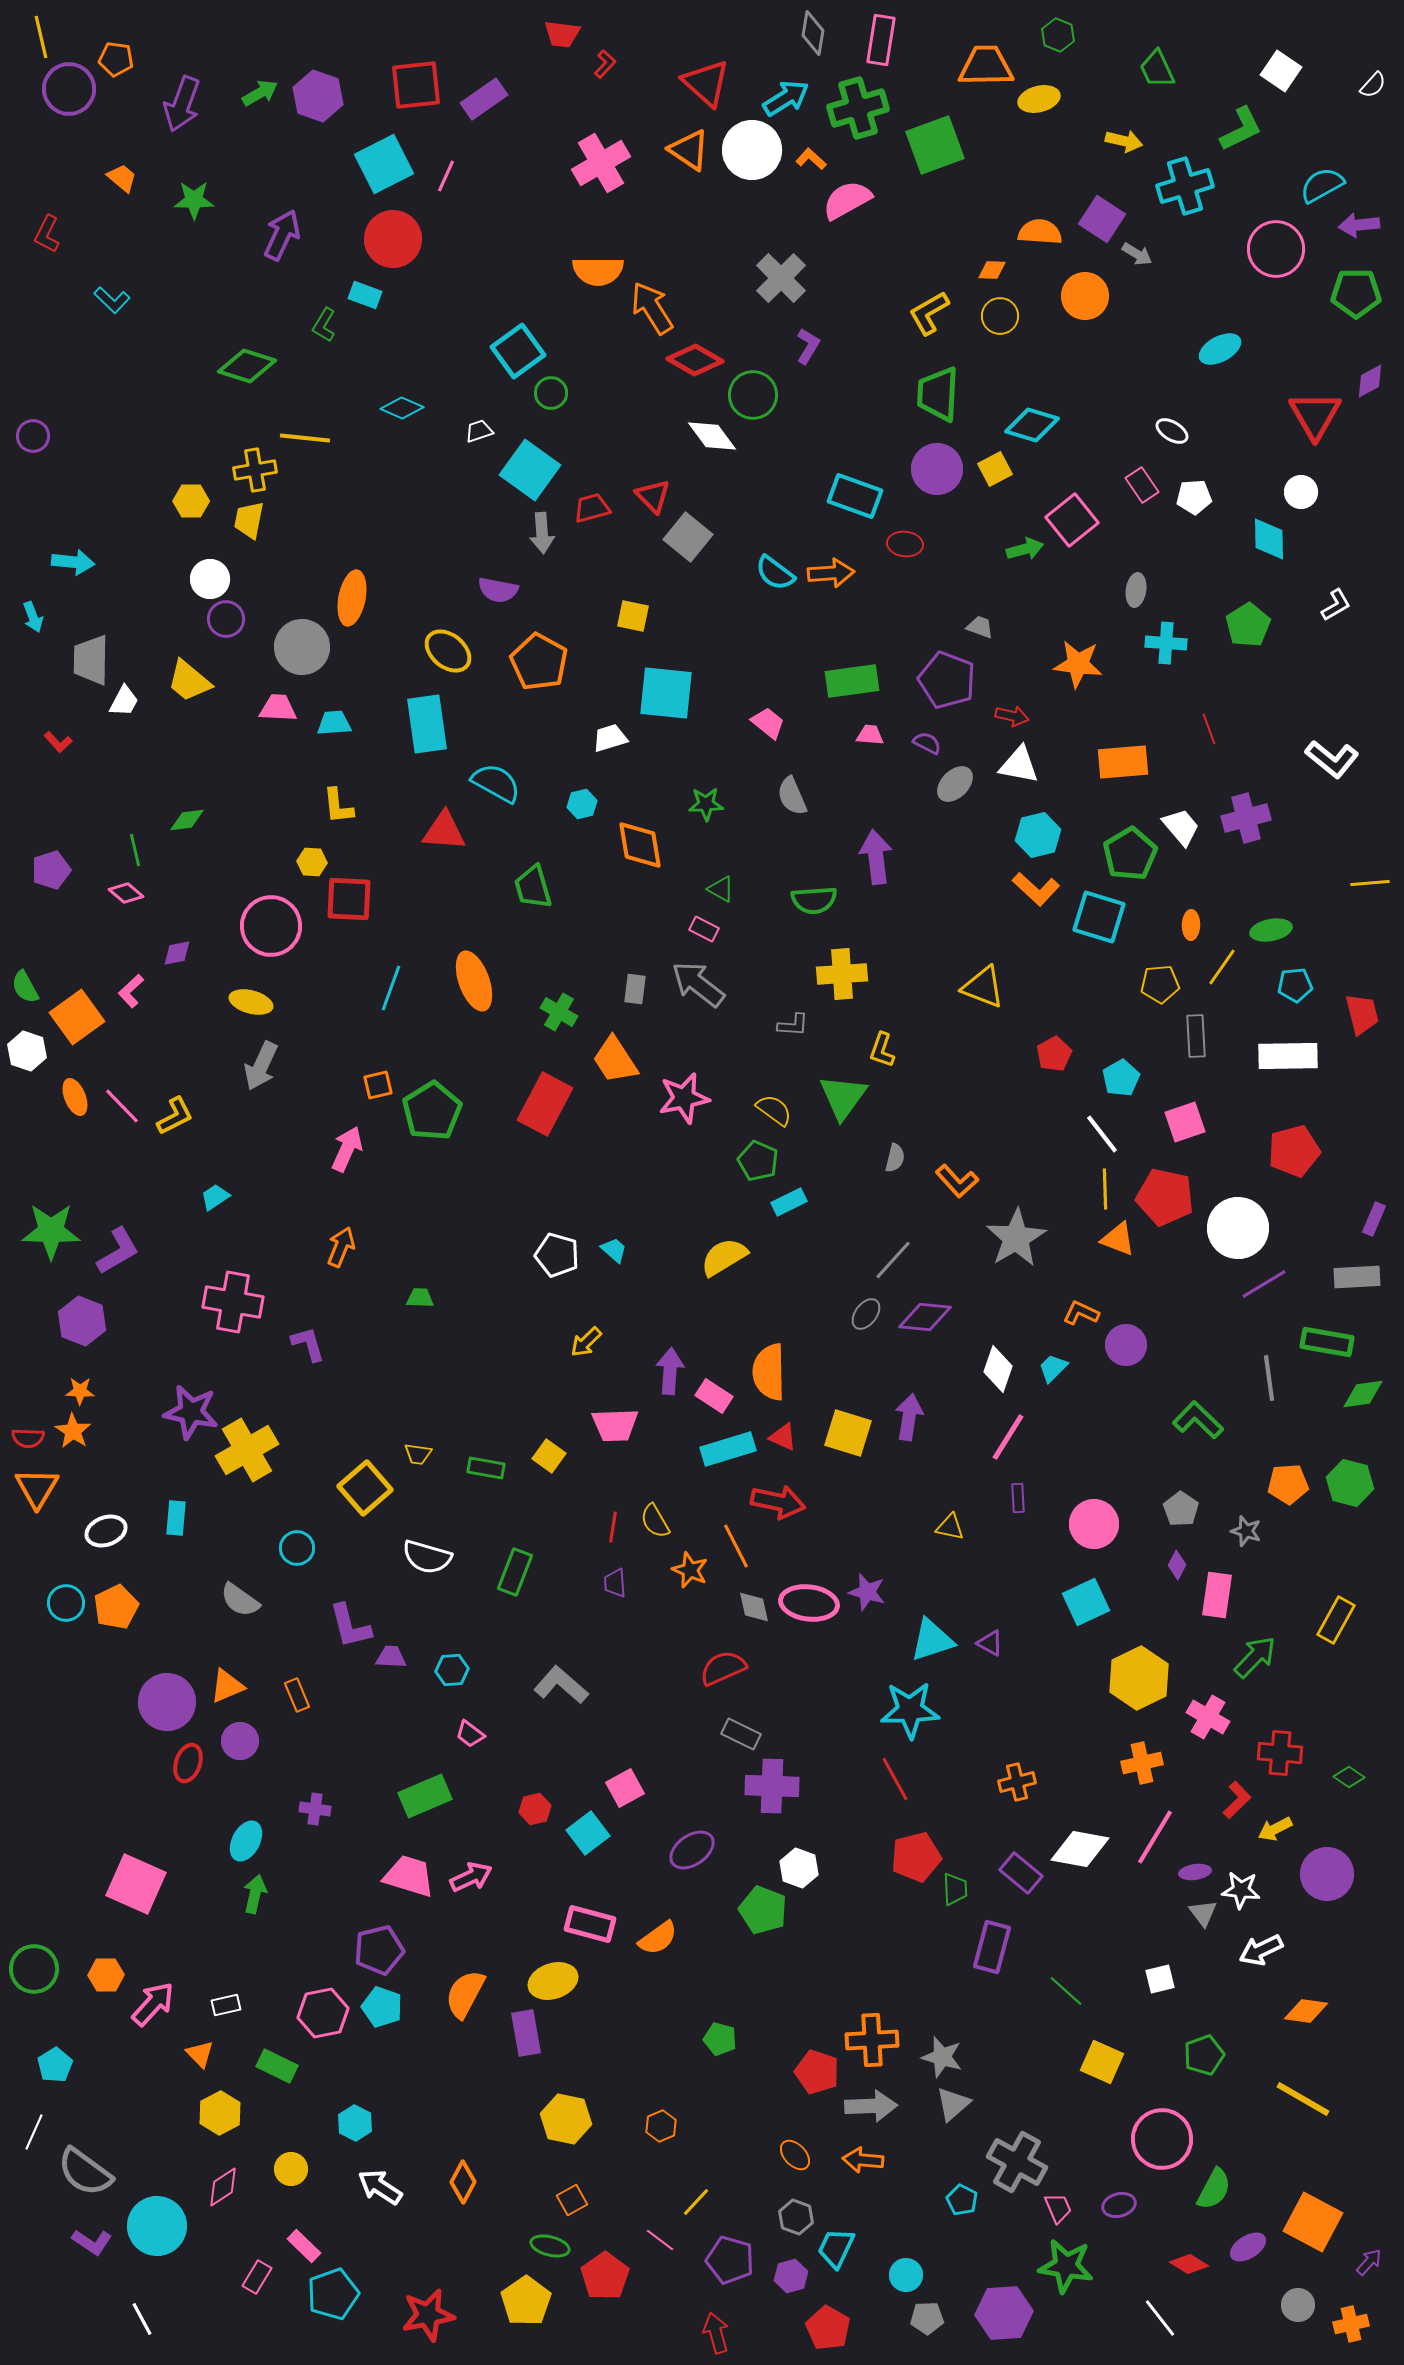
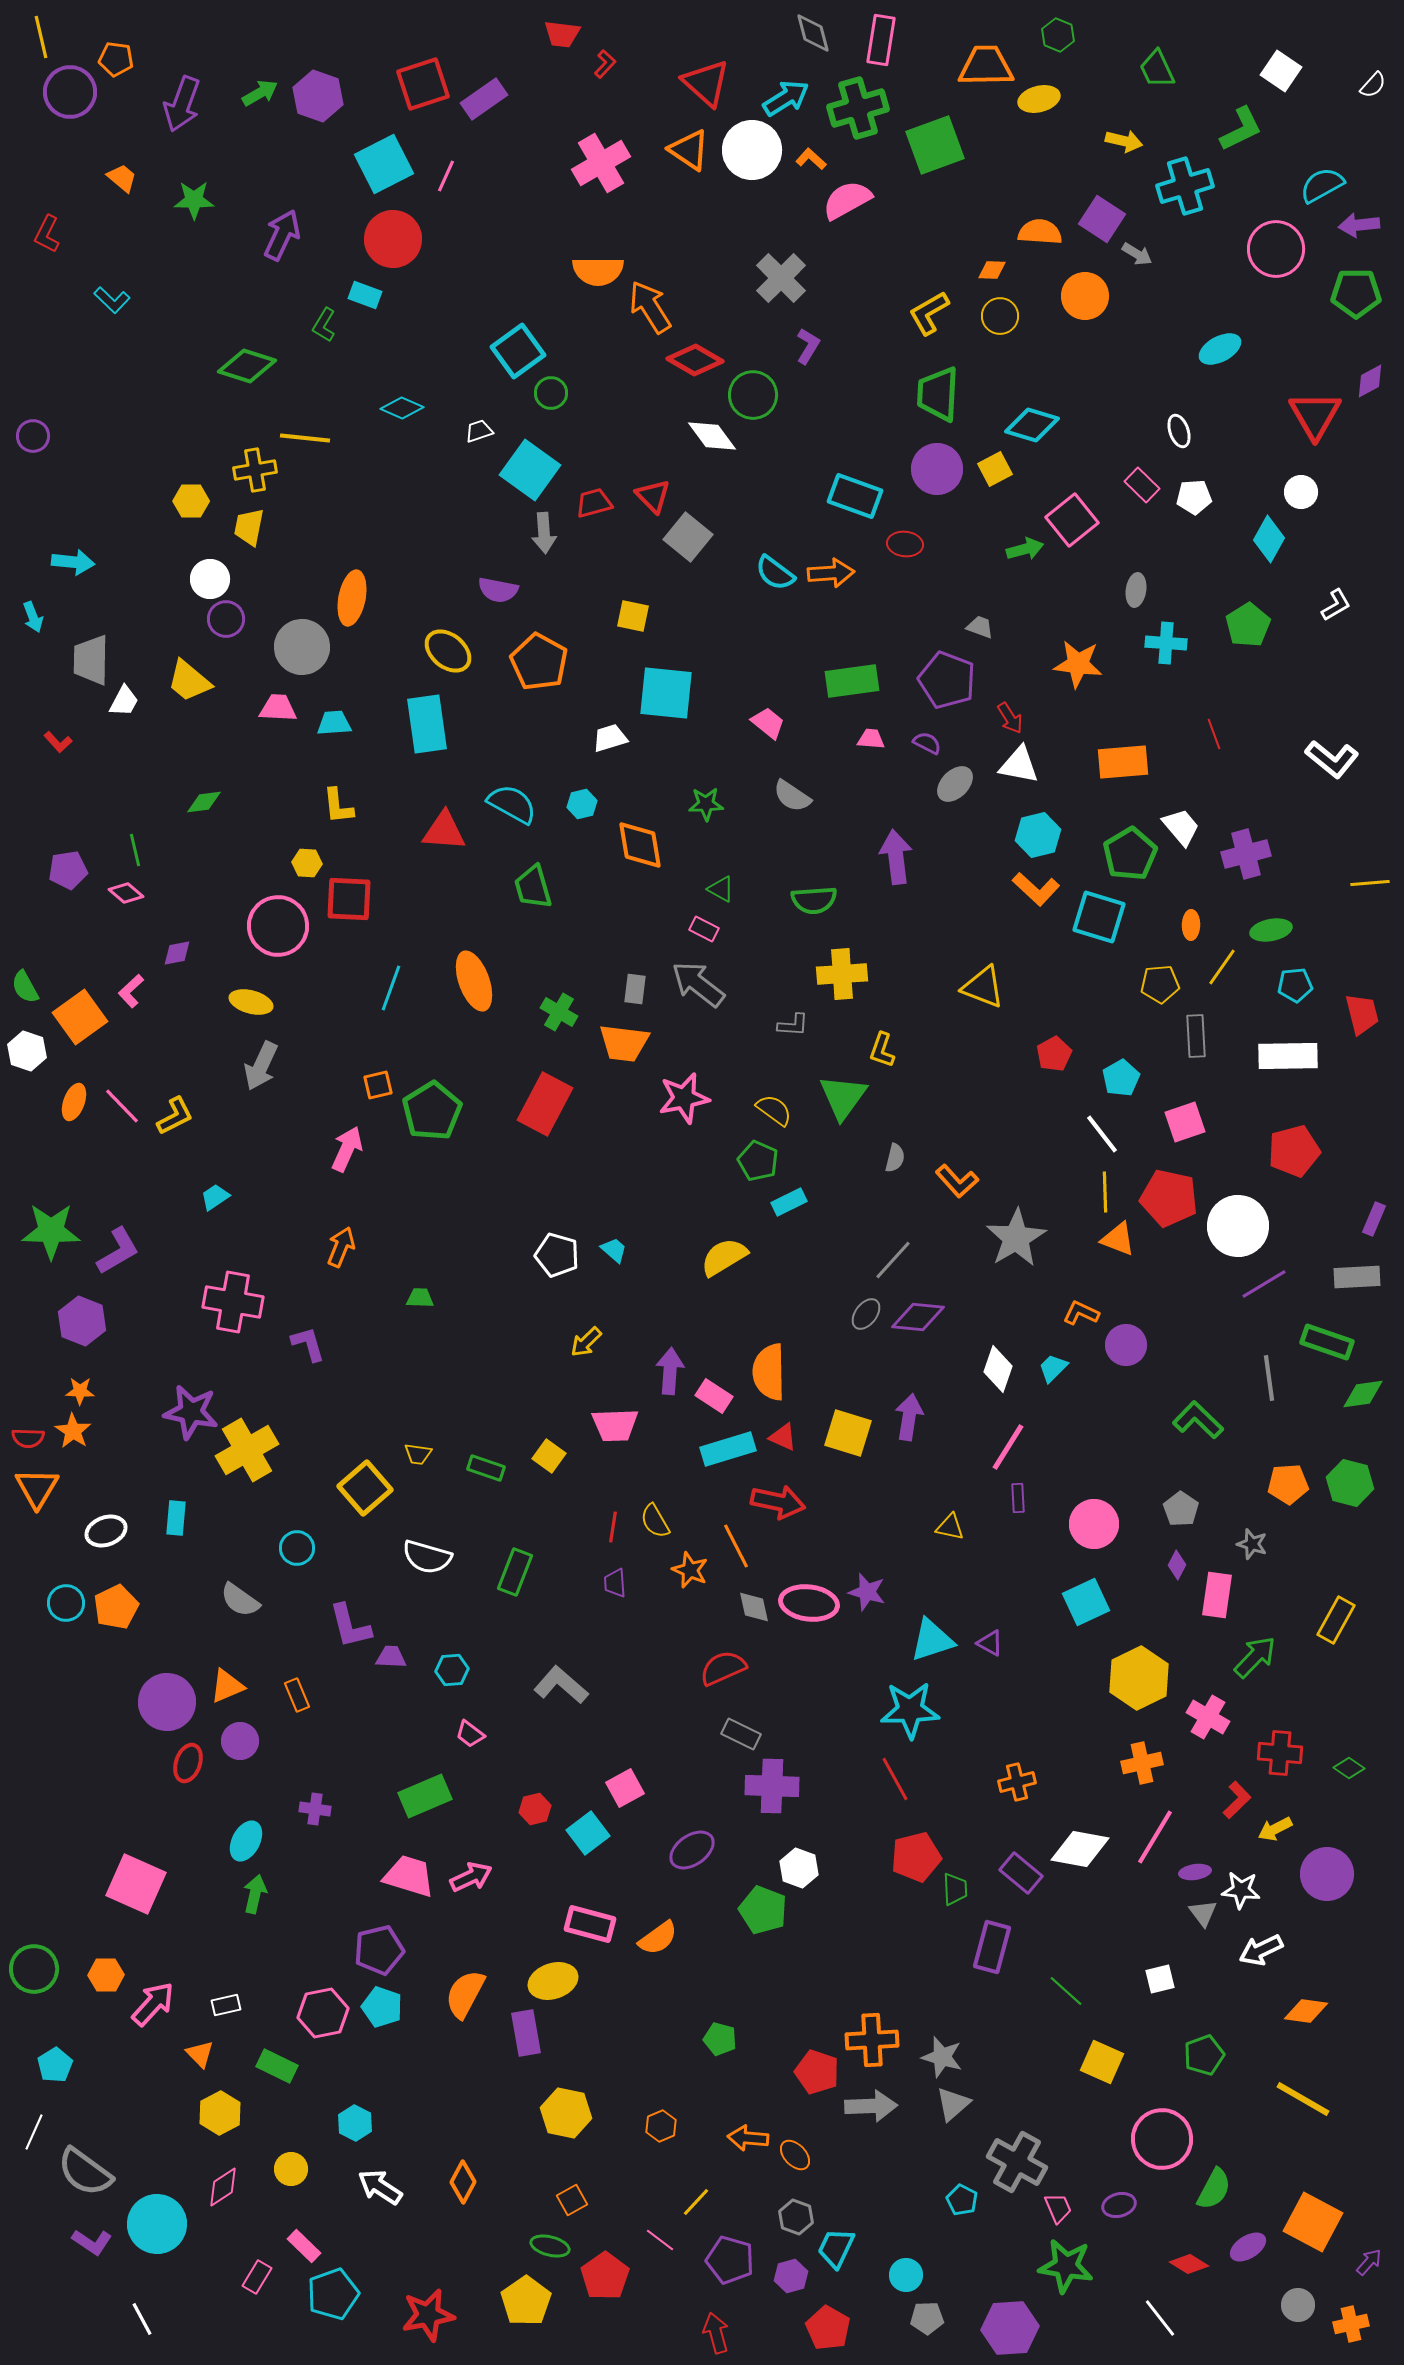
gray diamond at (813, 33): rotated 24 degrees counterclockwise
red square at (416, 85): moved 7 px right, 1 px up; rotated 12 degrees counterclockwise
purple circle at (69, 89): moved 1 px right, 3 px down
orange arrow at (652, 308): moved 2 px left, 1 px up
white ellipse at (1172, 431): moved 7 px right; rotated 40 degrees clockwise
pink rectangle at (1142, 485): rotated 12 degrees counterclockwise
red trapezoid at (592, 508): moved 2 px right, 5 px up
yellow trapezoid at (249, 520): moved 7 px down
gray arrow at (542, 533): moved 2 px right
cyan diamond at (1269, 539): rotated 30 degrees clockwise
red arrow at (1012, 716): moved 2 px left, 2 px down; rotated 44 degrees clockwise
red line at (1209, 729): moved 5 px right, 5 px down
pink trapezoid at (870, 735): moved 1 px right, 4 px down
cyan semicircle at (496, 783): moved 16 px right, 21 px down
gray semicircle at (792, 796): rotated 33 degrees counterclockwise
purple cross at (1246, 818): moved 36 px down
green diamond at (187, 820): moved 17 px right, 18 px up
purple arrow at (876, 857): moved 20 px right
yellow hexagon at (312, 862): moved 5 px left, 1 px down
purple pentagon at (51, 870): moved 17 px right; rotated 9 degrees clockwise
pink circle at (271, 926): moved 7 px right
orange square at (77, 1017): moved 3 px right
orange trapezoid at (615, 1060): moved 9 px right, 17 px up; rotated 50 degrees counterclockwise
orange ellipse at (75, 1097): moved 1 px left, 5 px down; rotated 42 degrees clockwise
yellow line at (1105, 1189): moved 3 px down
red pentagon at (1165, 1197): moved 4 px right, 1 px down
white circle at (1238, 1228): moved 2 px up
purple diamond at (925, 1317): moved 7 px left
green rectangle at (1327, 1342): rotated 9 degrees clockwise
pink line at (1008, 1437): moved 10 px down
green rectangle at (486, 1468): rotated 9 degrees clockwise
gray star at (1246, 1531): moved 6 px right, 13 px down
green diamond at (1349, 1777): moved 9 px up
yellow hexagon at (566, 2119): moved 6 px up
orange arrow at (863, 2160): moved 115 px left, 22 px up
cyan circle at (157, 2226): moved 2 px up
purple hexagon at (1004, 2313): moved 6 px right, 15 px down
